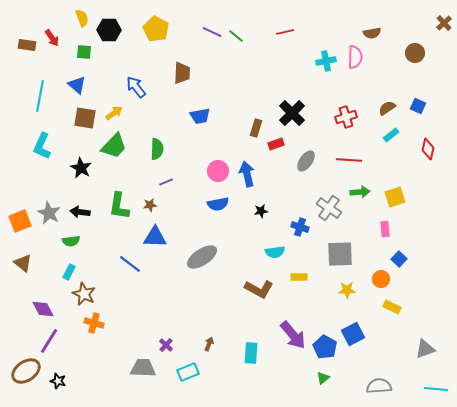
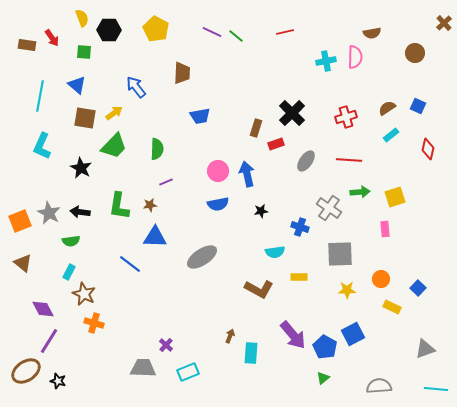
blue square at (399, 259): moved 19 px right, 29 px down
brown arrow at (209, 344): moved 21 px right, 8 px up
